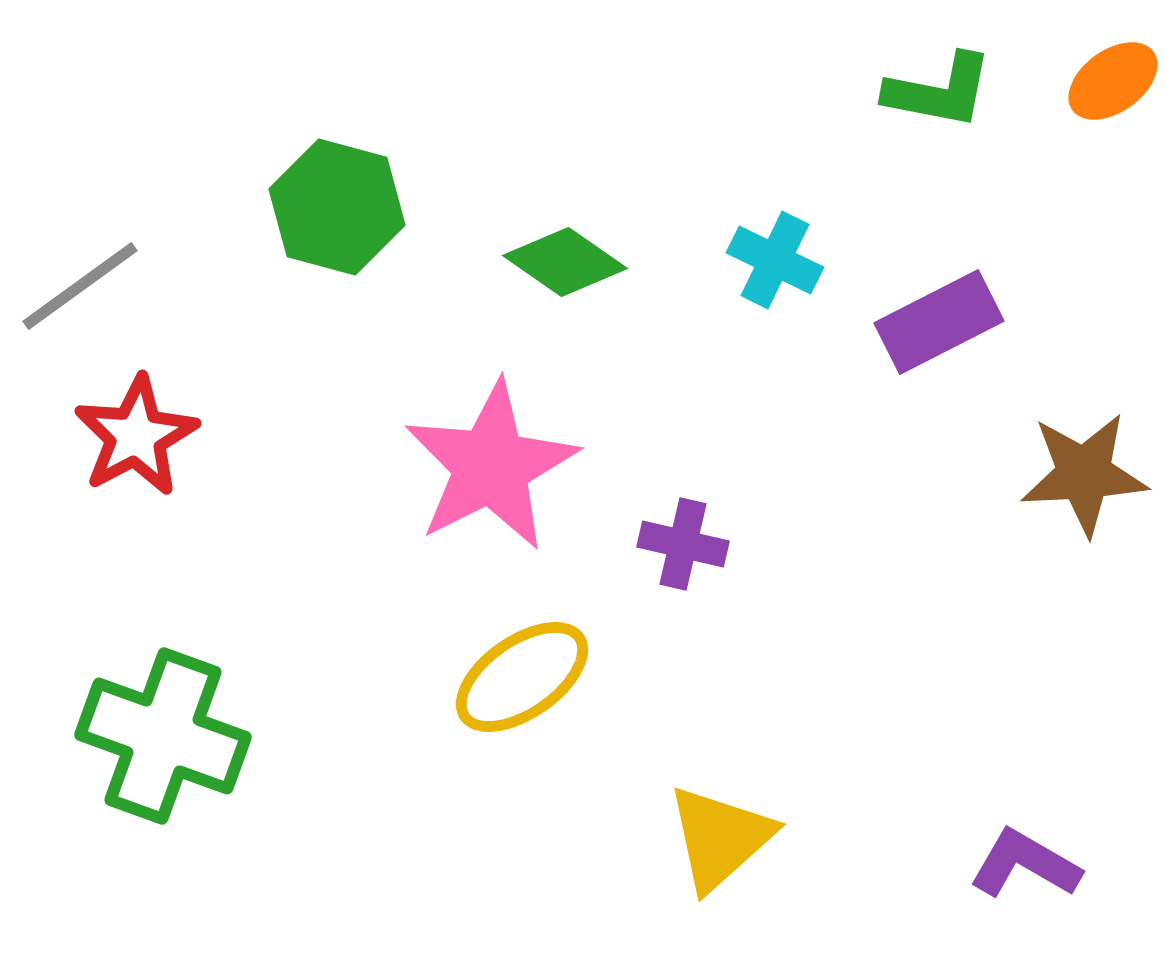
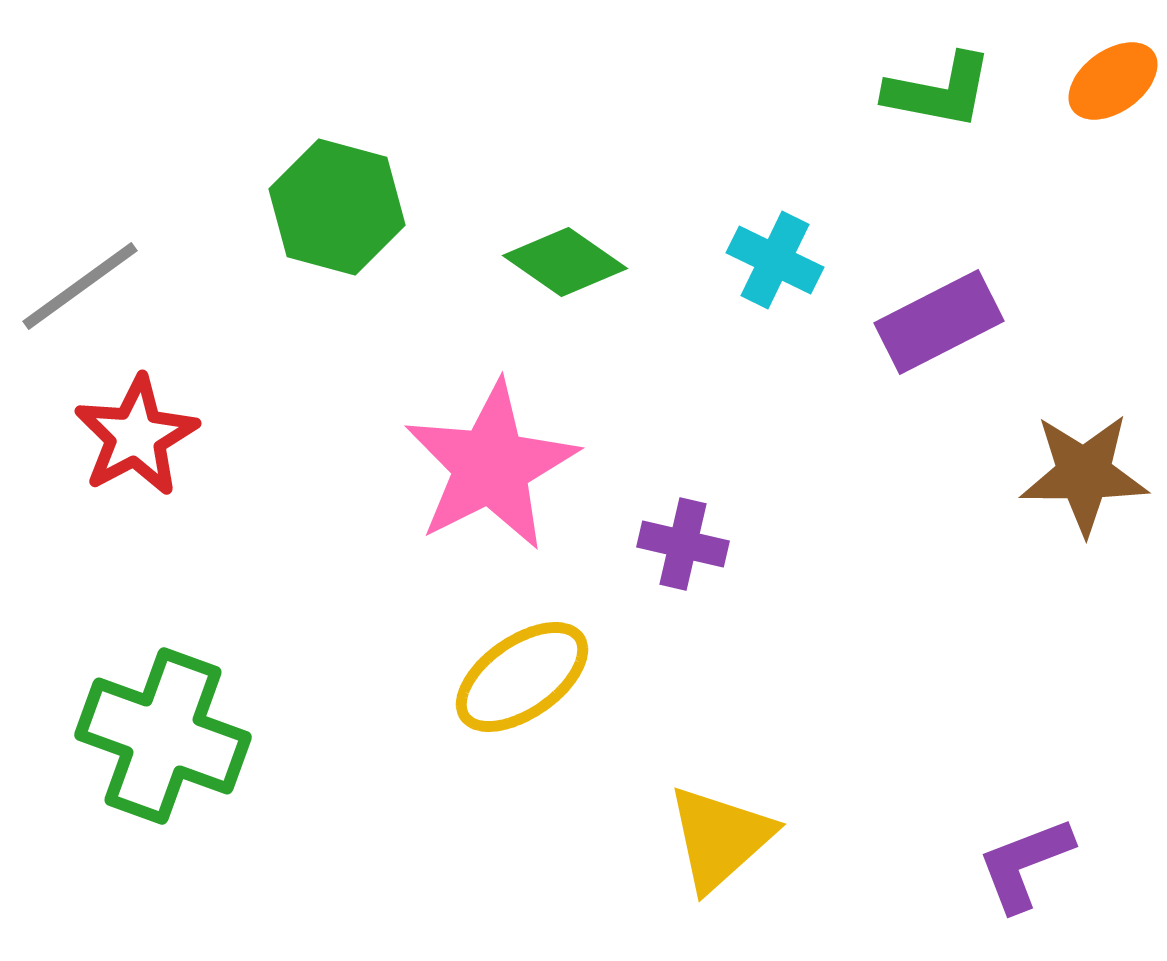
brown star: rotated 3 degrees clockwise
purple L-shape: rotated 51 degrees counterclockwise
